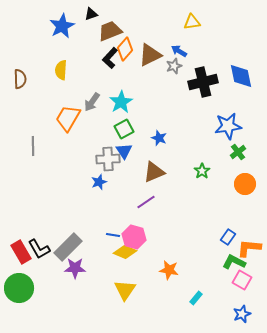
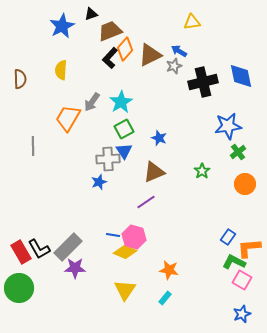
orange L-shape at (249, 248): rotated 10 degrees counterclockwise
cyan rectangle at (196, 298): moved 31 px left
